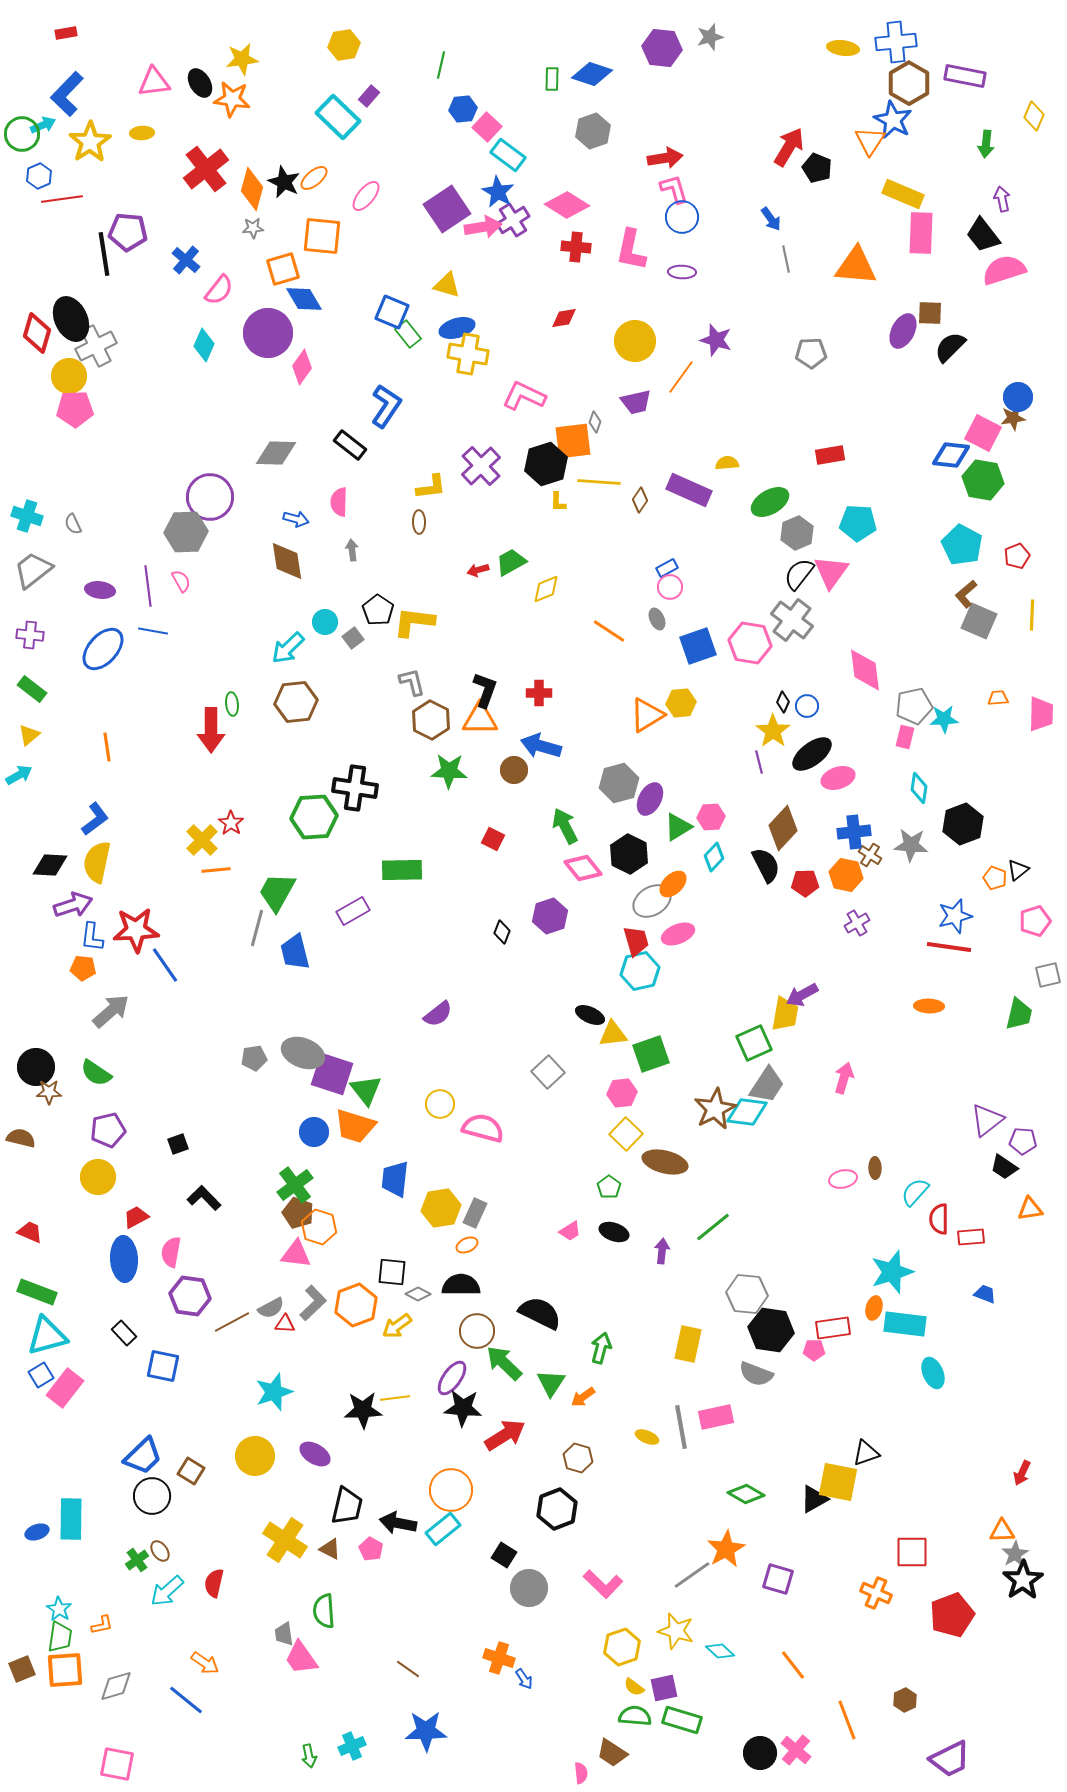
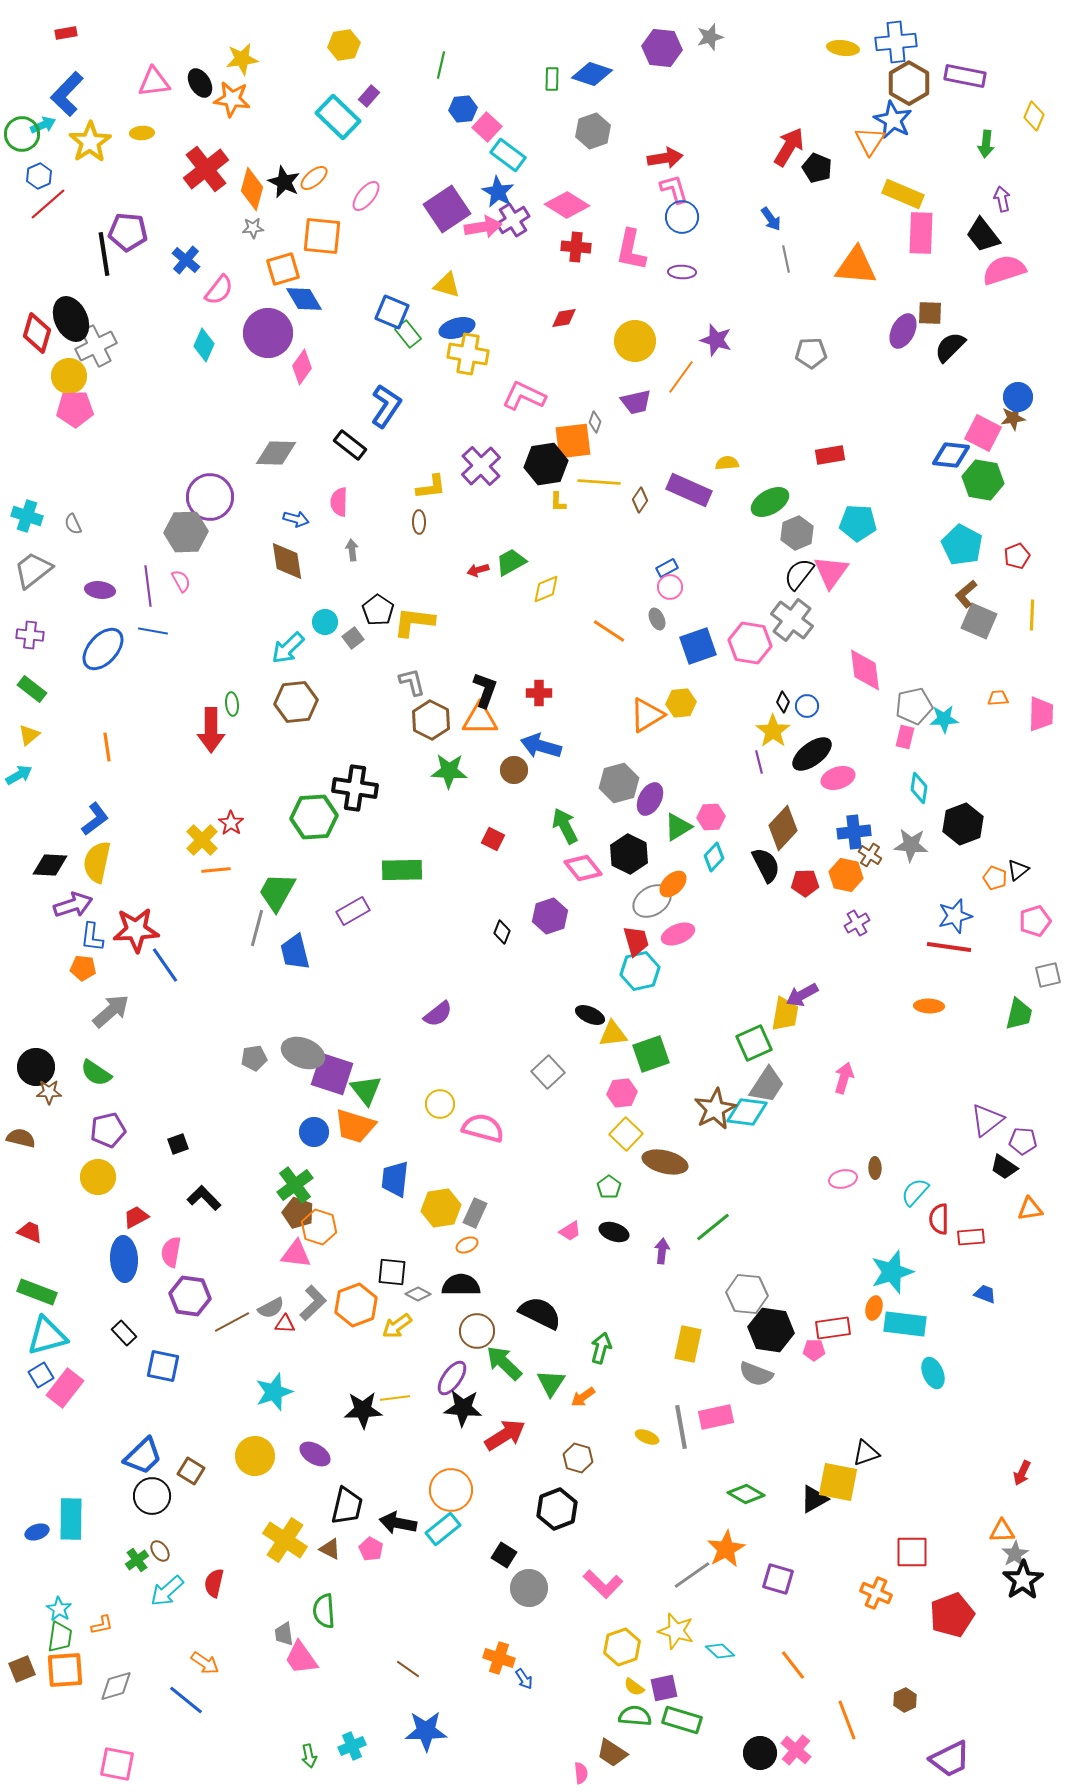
red line at (62, 199): moved 14 px left, 5 px down; rotated 33 degrees counterclockwise
black hexagon at (546, 464): rotated 9 degrees clockwise
